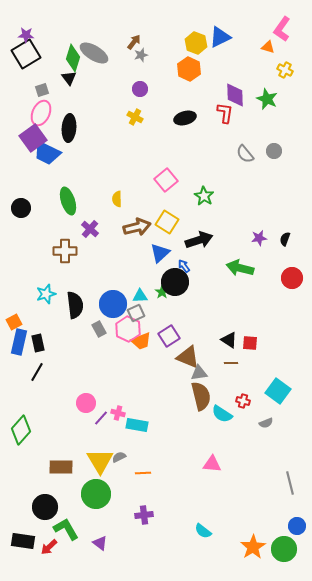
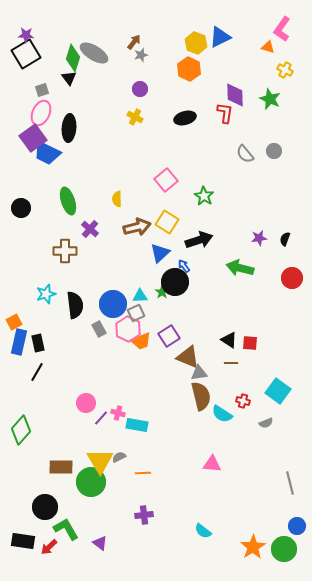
green star at (267, 99): moved 3 px right
green circle at (96, 494): moved 5 px left, 12 px up
